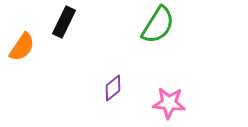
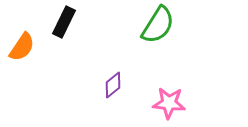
purple diamond: moved 3 px up
